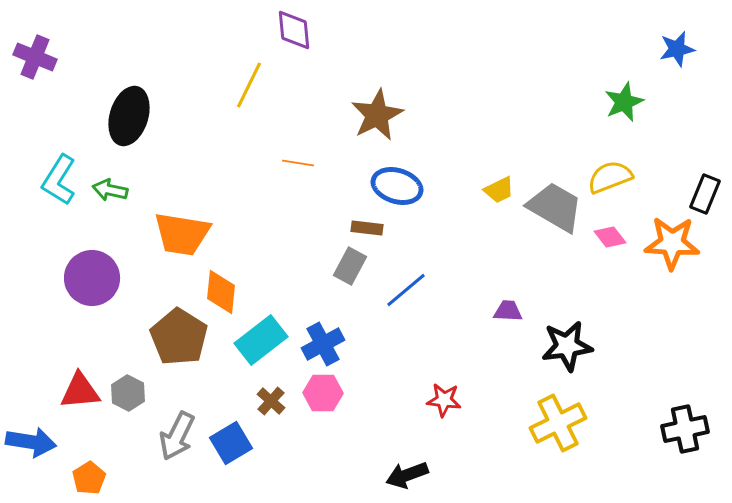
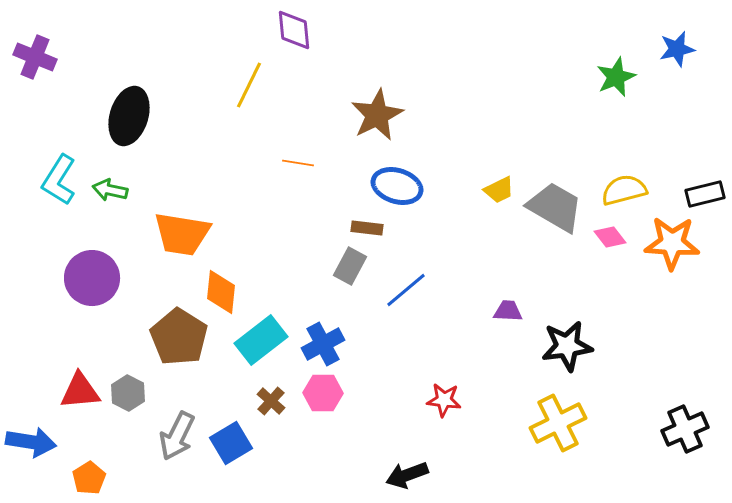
green star: moved 8 px left, 25 px up
yellow semicircle: moved 14 px right, 13 px down; rotated 6 degrees clockwise
black rectangle: rotated 54 degrees clockwise
black cross: rotated 12 degrees counterclockwise
